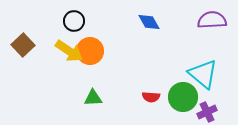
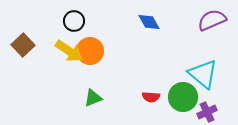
purple semicircle: rotated 20 degrees counterclockwise
green triangle: rotated 18 degrees counterclockwise
